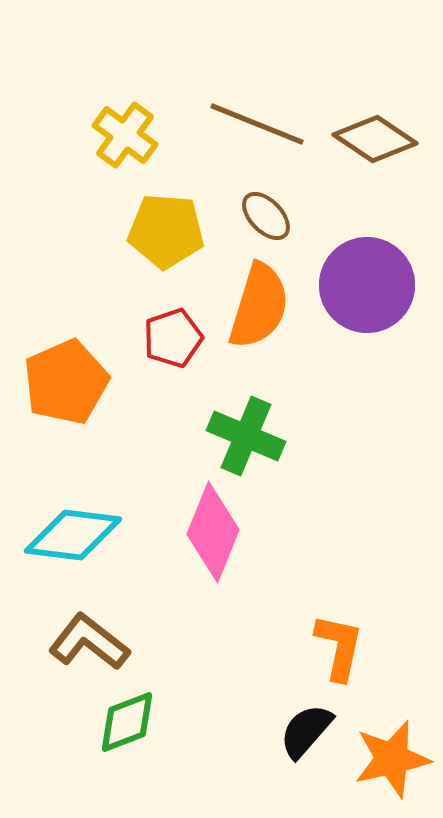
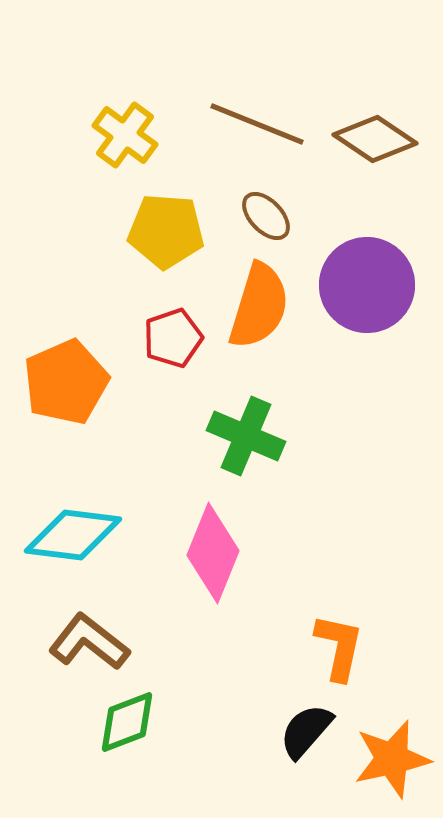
pink diamond: moved 21 px down
